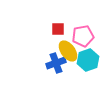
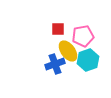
blue cross: moved 1 px left, 1 px down
